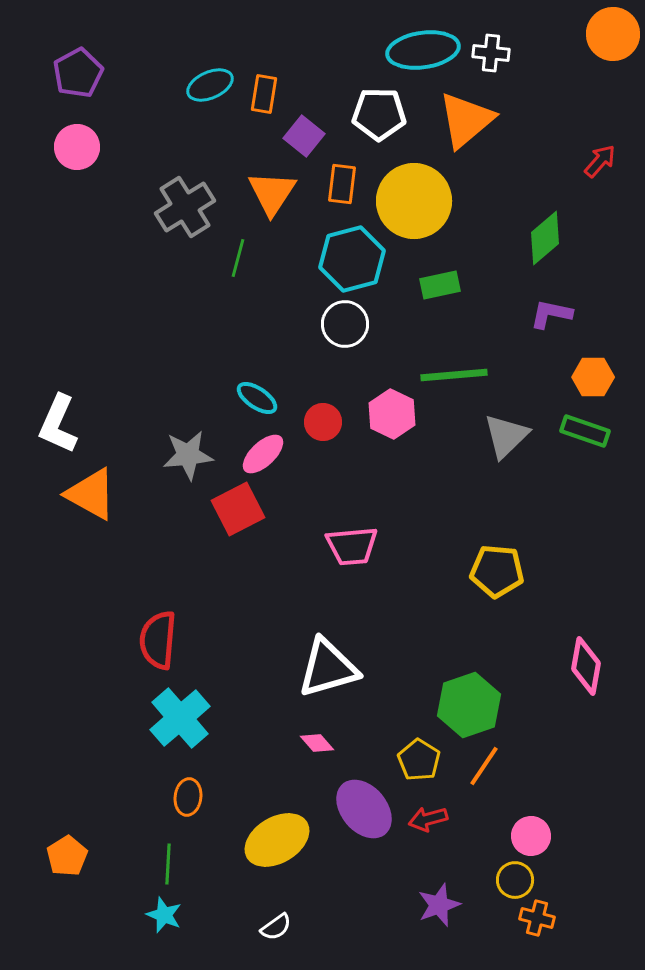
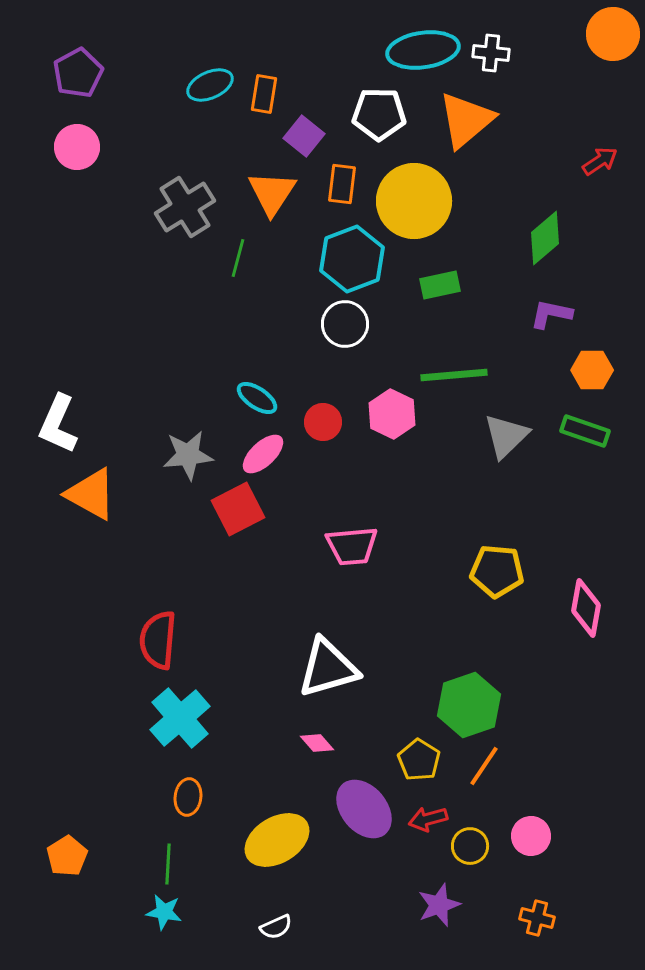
red arrow at (600, 161): rotated 15 degrees clockwise
cyan hexagon at (352, 259): rotated 6 degrees counterclockwise
orange hexagon at (593, 377): moved 1 px left, 7 px up
pink diamond at (586, 666): moved 58 px up
yellow circle at (515, 880): moved 45 px left, 34 px up
cyan star at (164, 915): moved 3 px up; rotated 12 degrees counterclockwise
white semicircle at (276, 927): rotated 12 degrees clockwise
